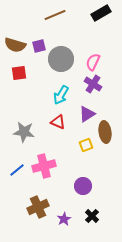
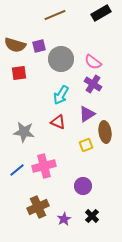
pink semicircle: rotated 78 degrees counterclockwise
